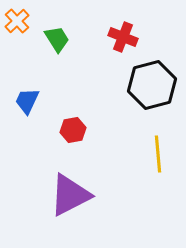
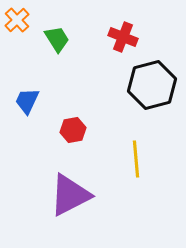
orange cross: moved 1 px up
yellow line: moved 22 px left, 5 px down
